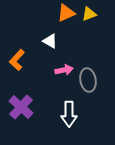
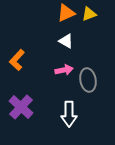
white triangle: moved 16 px right
